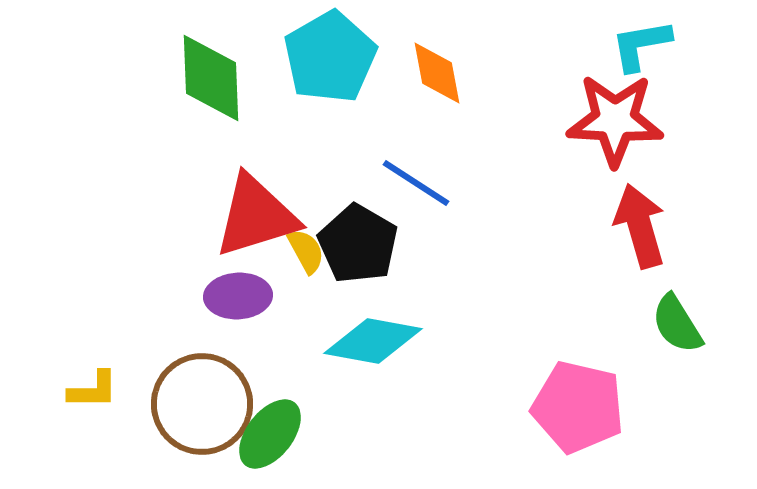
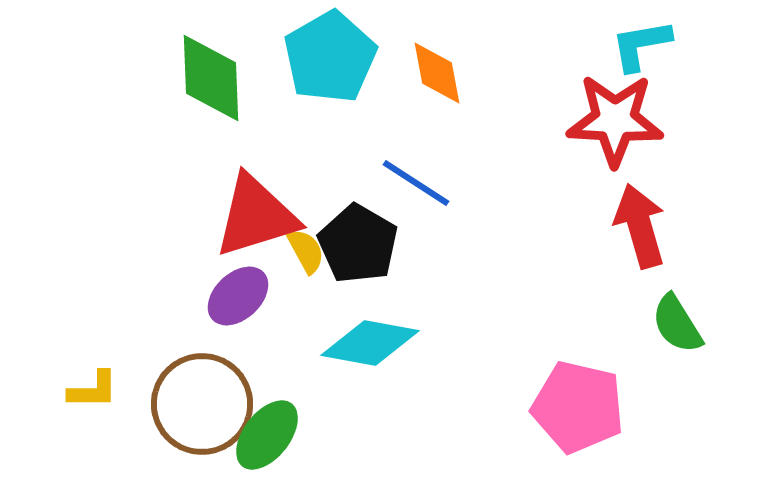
purple ellipse: rotated 40 degrees counterclockwise
cyan diamond: moved 3 px left, 2 px down
green ellipse: moved 3 px left, 1 px down
